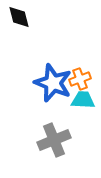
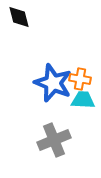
orange cross: rotated 30 degrees clockwise
